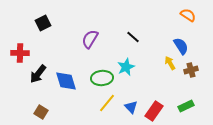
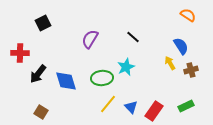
yellow line: moved 1 px right, 1 px down
